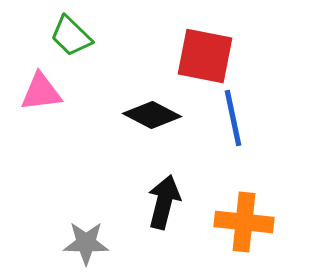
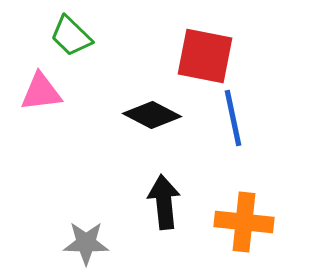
black arrow: rotated 20 degrees counterclockwise
